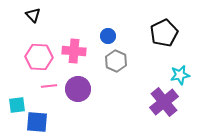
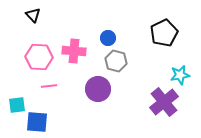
blue circle: moved 2 px down
gray hexagon: rotated 10 degrees counterclockwise
purple circle: moved 20 px right
